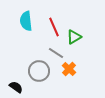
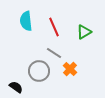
green triangle: moved 10 px right, 5 px up
gray line: moved 2 px left
orange cross: moved 1 px right
